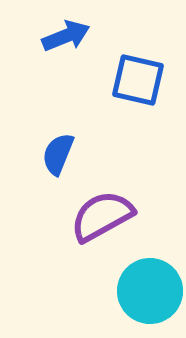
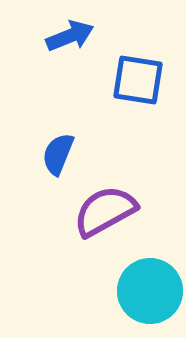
blue arrow: moved 4 px right
blue square: rotated 4 degrees counterclockwise
purple semicircle: moved 3 px right, 5 px up
